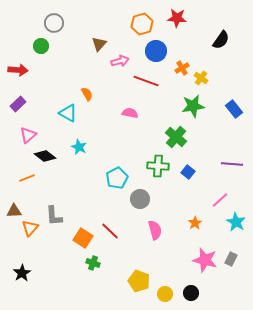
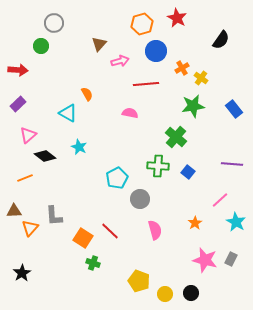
red star at (177, 18): rotated 24 degrees clockwise
red line at (146, 81): moved 3 px down; rotated 25 degrees counterclockwise
orange line at (27, 178): moved 2 px left
